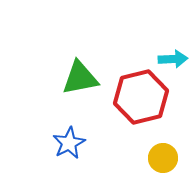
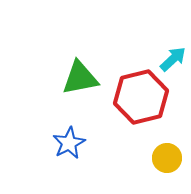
cyan arrow: rotated 40 degrees counterclockwise
yellow circle: moved 4 px right
